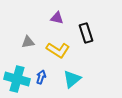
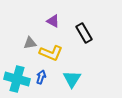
purple triangle: moved 4 px left, 3 px down; rotated 16 degrees clockwise
black rectangle: moved 2 px left; rotated 12 degrees counterclockwise
gray triangle: moved 2 px right, 1 px down
yellow L-shape: moved 7 px left, 3 px down; rotated 10 degrees counterclockwise
cyan triangle: rotated 18 degrees counterclockwise
